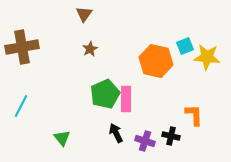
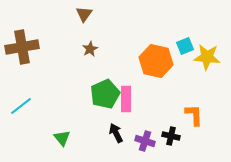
cyan line: rotated 25 degrees clockwise
